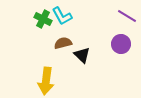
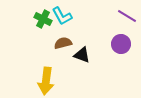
black triangle: rotated 24 degrees counterclockwise
